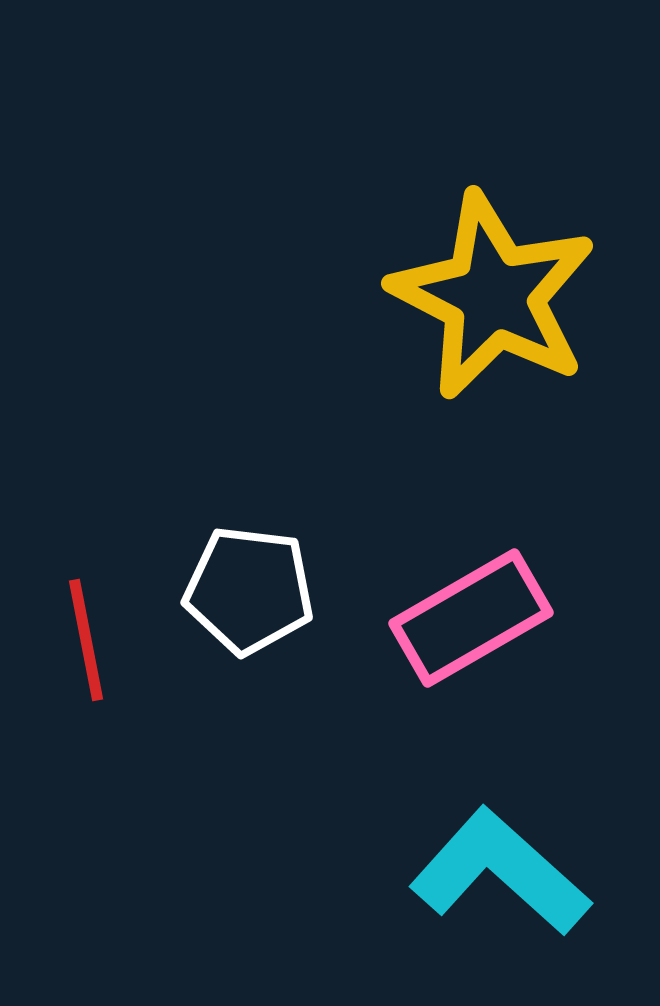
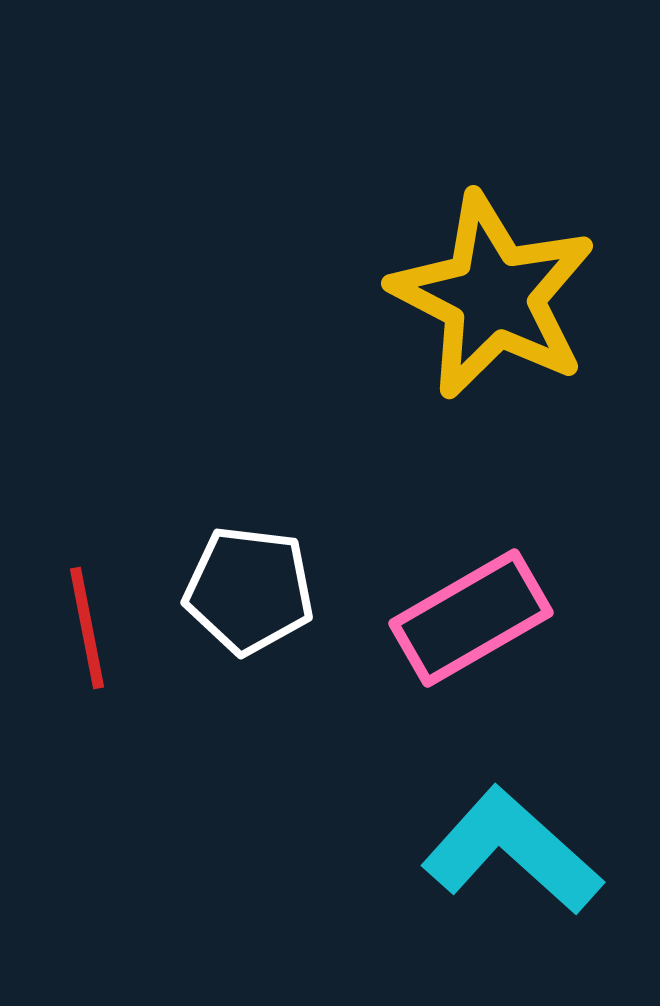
red line: moved 1 px right, 12 px up
cyan L-shape: moved 12 px right, 21 px up
